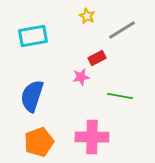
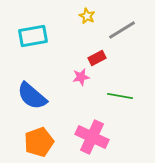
blue semicircle: rotated 68 degrees counterclockwise
pink cross: rotated 24 degrees clockwise
